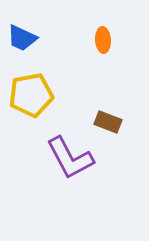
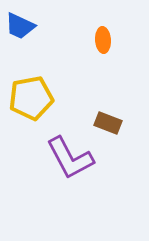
blue trapezoid: moved 2 px left, 12 px up
yellow pentagon: moved 3 px down
brown rectangle: moved 1 px down
